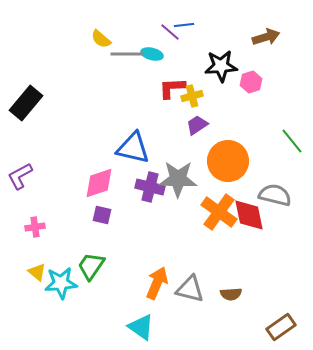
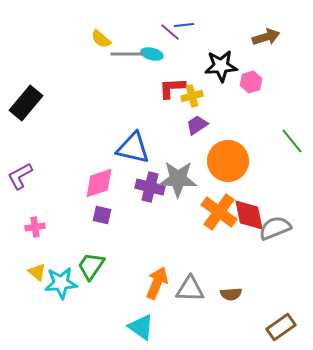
gray semicircle: moved 33 px down; rotated 36 degrees counterclockwise
gray triangle: rotated 12 degrees counterclockwise
